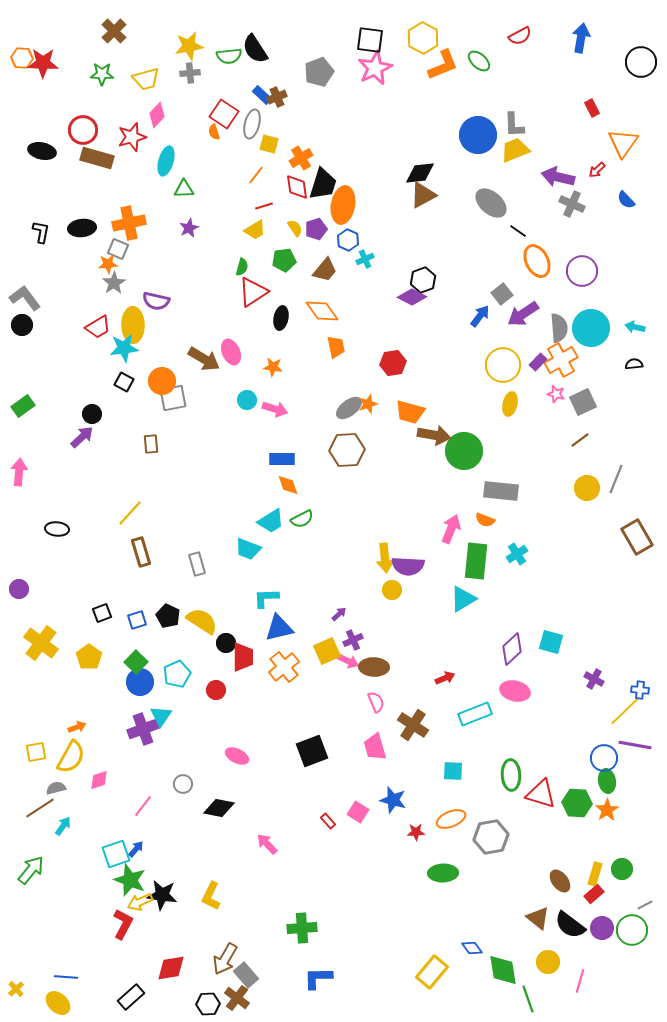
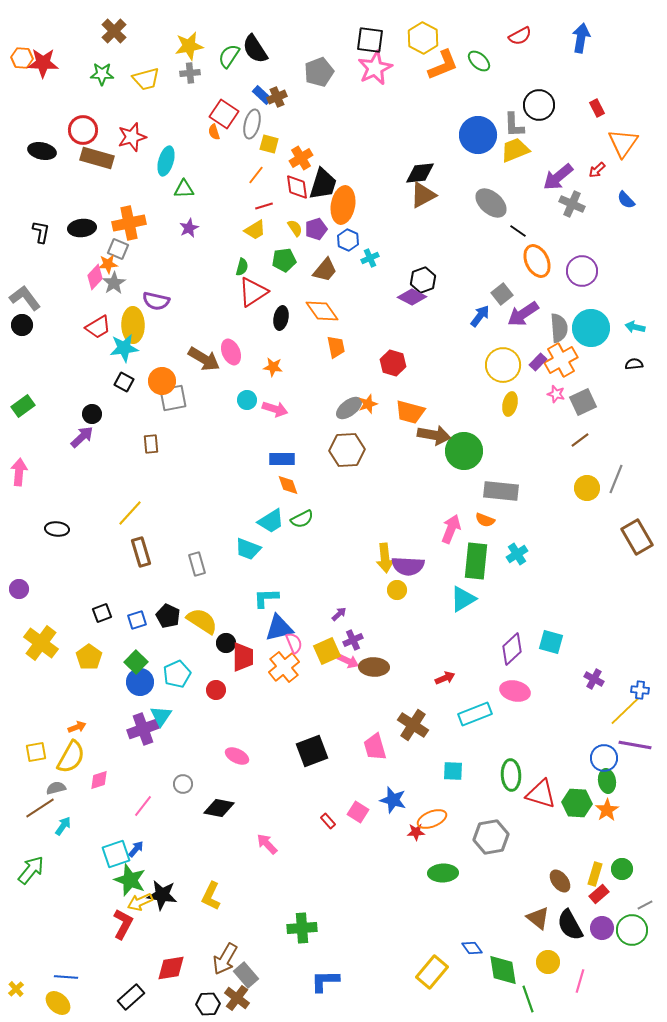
green semicircle at (229, 56): rotated 130 degrees clockwise
black circle at (641, 62): moved 102 px left, 43 px down
red rectangle at (592, 108): moved 5 px right
pink diamond at (157, 115): moved 62 px left, 162 px down
purple arrow at (558, 177): rotated 52 degrees counterclockwise
cyan cross at (365, 259): moved 5 px right, 1 px up
red hexagon at (393, 363): rotated 25 degrees clockwise
yellow circle at (392, 590): moved 5 px right
pink semicircle at (376, 702): moved 82 px left, 59 px up
orange ellipse at (451, 819): moved 19 px left
red rectangle at (594, 894): moved 5 px right
black semicircle at (570, 925): rotated 24 degrees clockwise
blue L-shape at (318, 978): moved 7 px right, 3 px down
